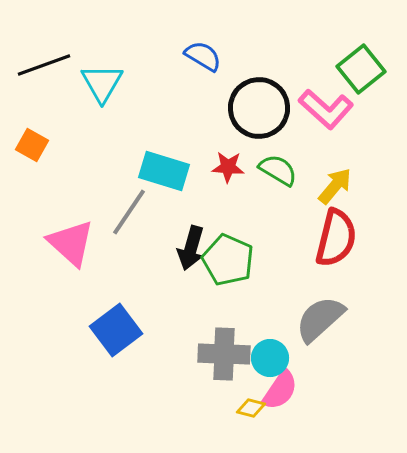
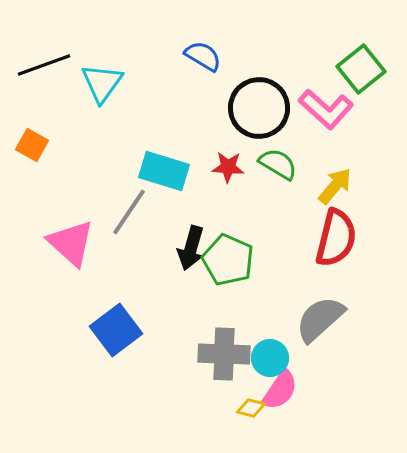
cyan triangle: rotated 6 degrees clockwise
green semicircle: moved 6 px up
